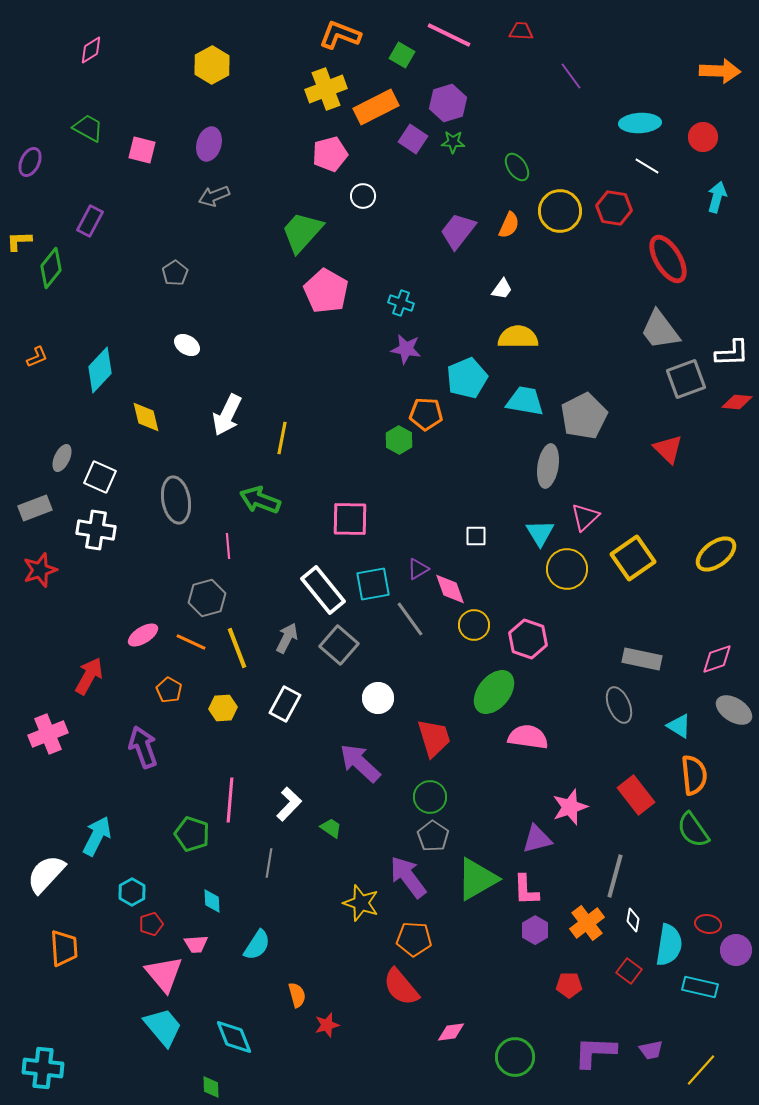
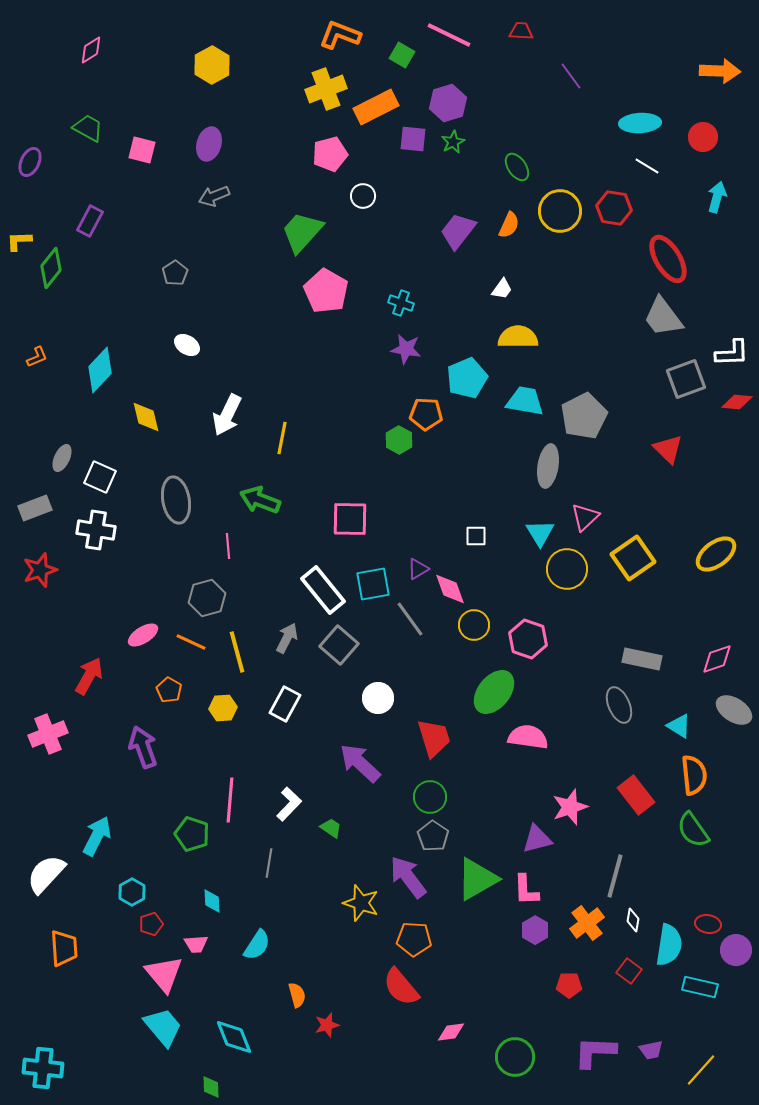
purple square at (413, 139): rotated 28 degrees counterclockwise
green star at (453, 142): rotated 30 degrees counterclockwise
gray trapezoid at (660, 330): moved 3 px right, 13 px up
yellow line at (237, 648): moved 4 px down; rotated 6 degrees clockwise
